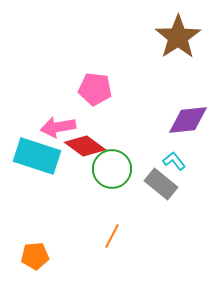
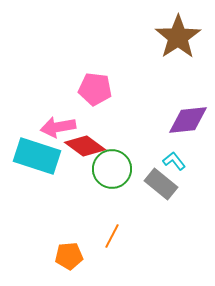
orange pentagon: moved 34 px right
